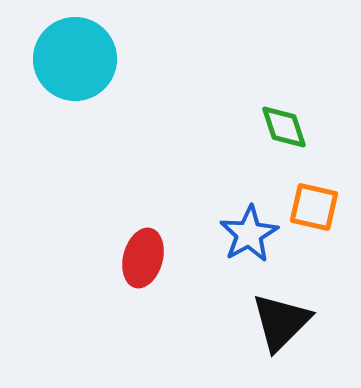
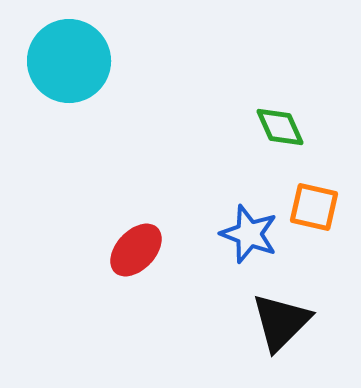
cyan circle: moved 6 px left, 2 px down
green diamond: moved 4 px left; rotated 6 degrees counterclockwise
blue star: rotated 22 degrees counterclockwise
red ellipse: moved 7 px left, 8 px up; rotated 28 degrees clockwise
